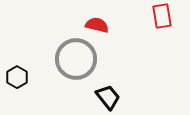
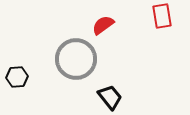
red semicircle: moved 6 px right; rotated 50 degrees counterclockwise
black hexagon: rotated 25 degrees clockwise
black trapezoid: moved 2 px right
